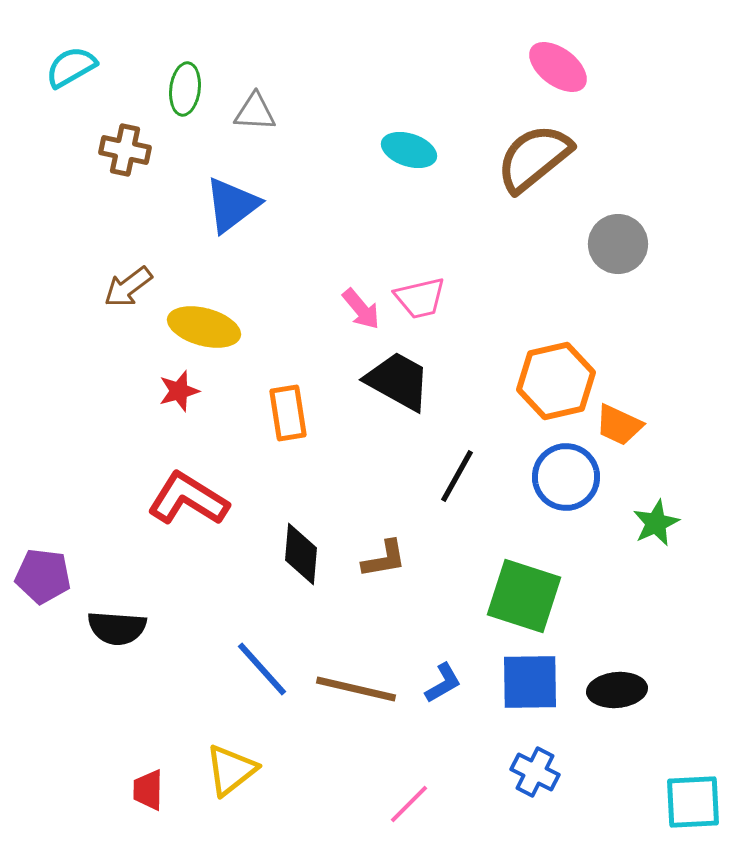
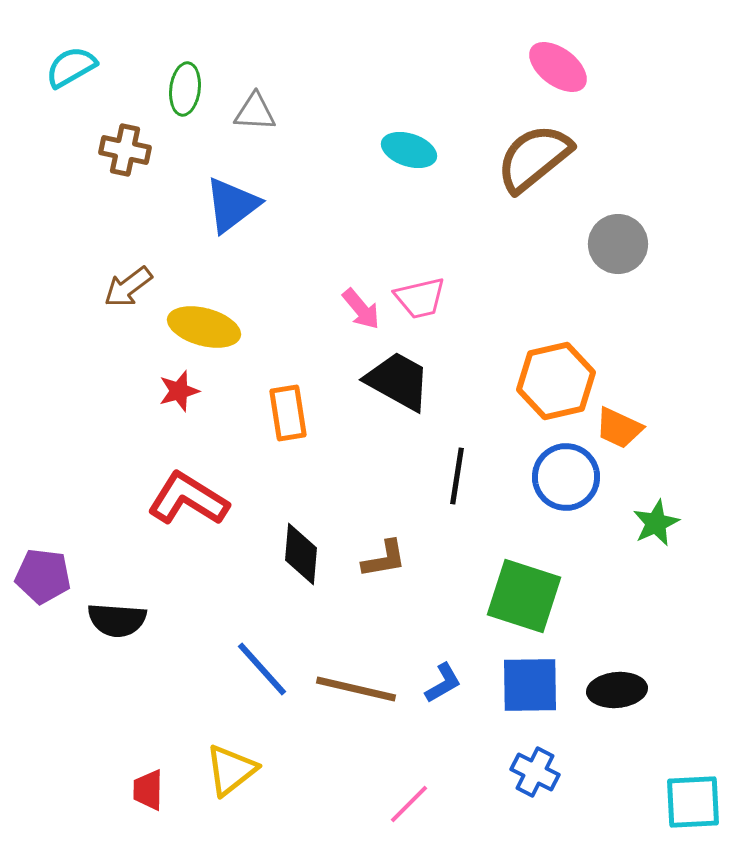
orange trapezoid: moved 3 px down
black line: rotated 20 degrees counterclockwise
black semicircle: moved 8 px up
blue square: moved 3 px down
